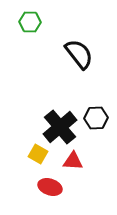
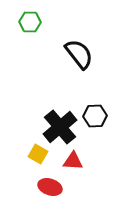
black hexagon: moved 1 px left, 2 px up
